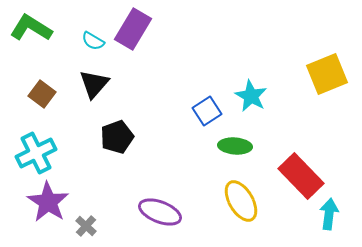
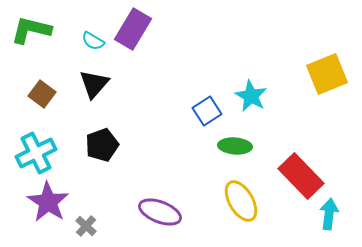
green L-shape: moved 2 px down; rotated 18 degrees counterclockwise
black pentagon: moved 15 px left, 8 px down
